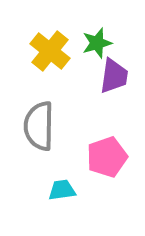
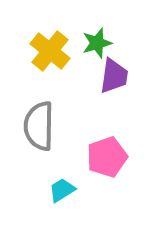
cyan trapezoid: rotated 24 degrees counterclockwise
